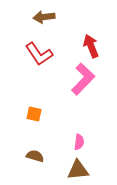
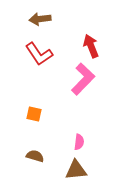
brown arrow: moved 4 px left, 2 px down
brown triangle: moved 2 px left
